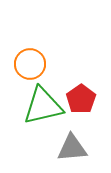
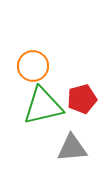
orange circle: moved 3 px right, 2 px down
red pentagon: moved 1 px right; rotated 20 degrees clockwise
